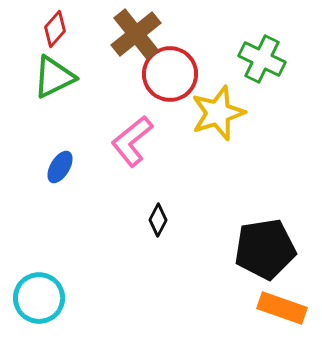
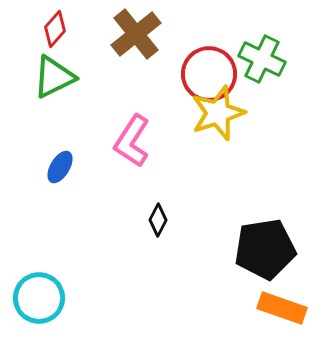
red circle: moved 39 px right
pink L-shape: rotated 18 degrees counterclockwise
